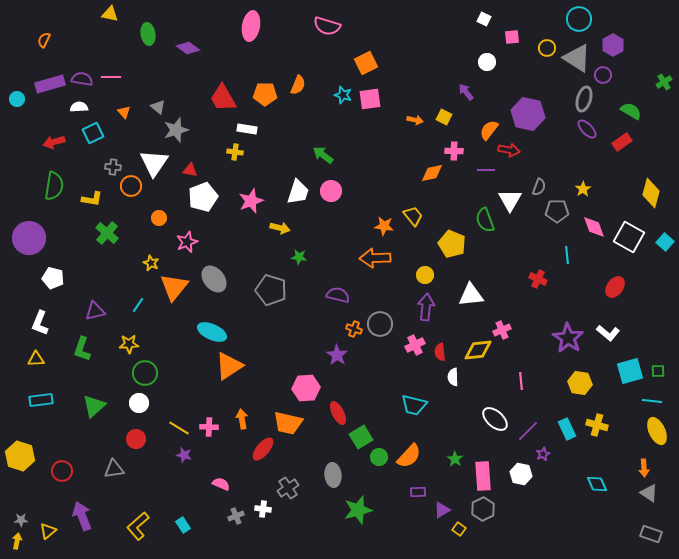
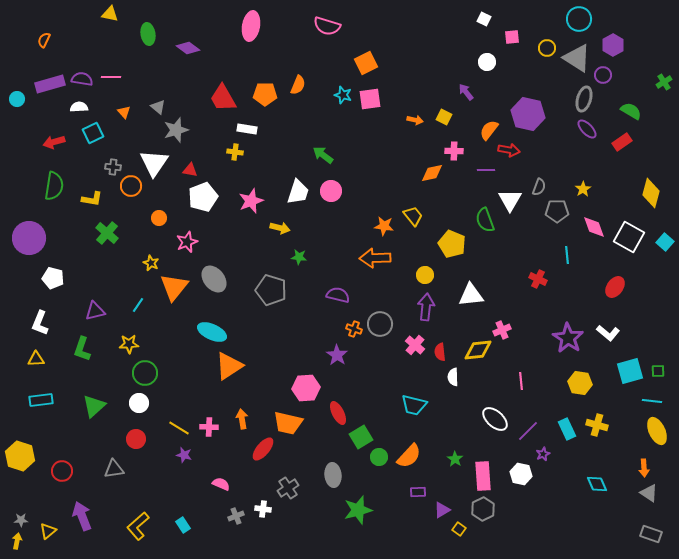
pink cross at (415, 345): rotated 24 degrees counterclockwise
